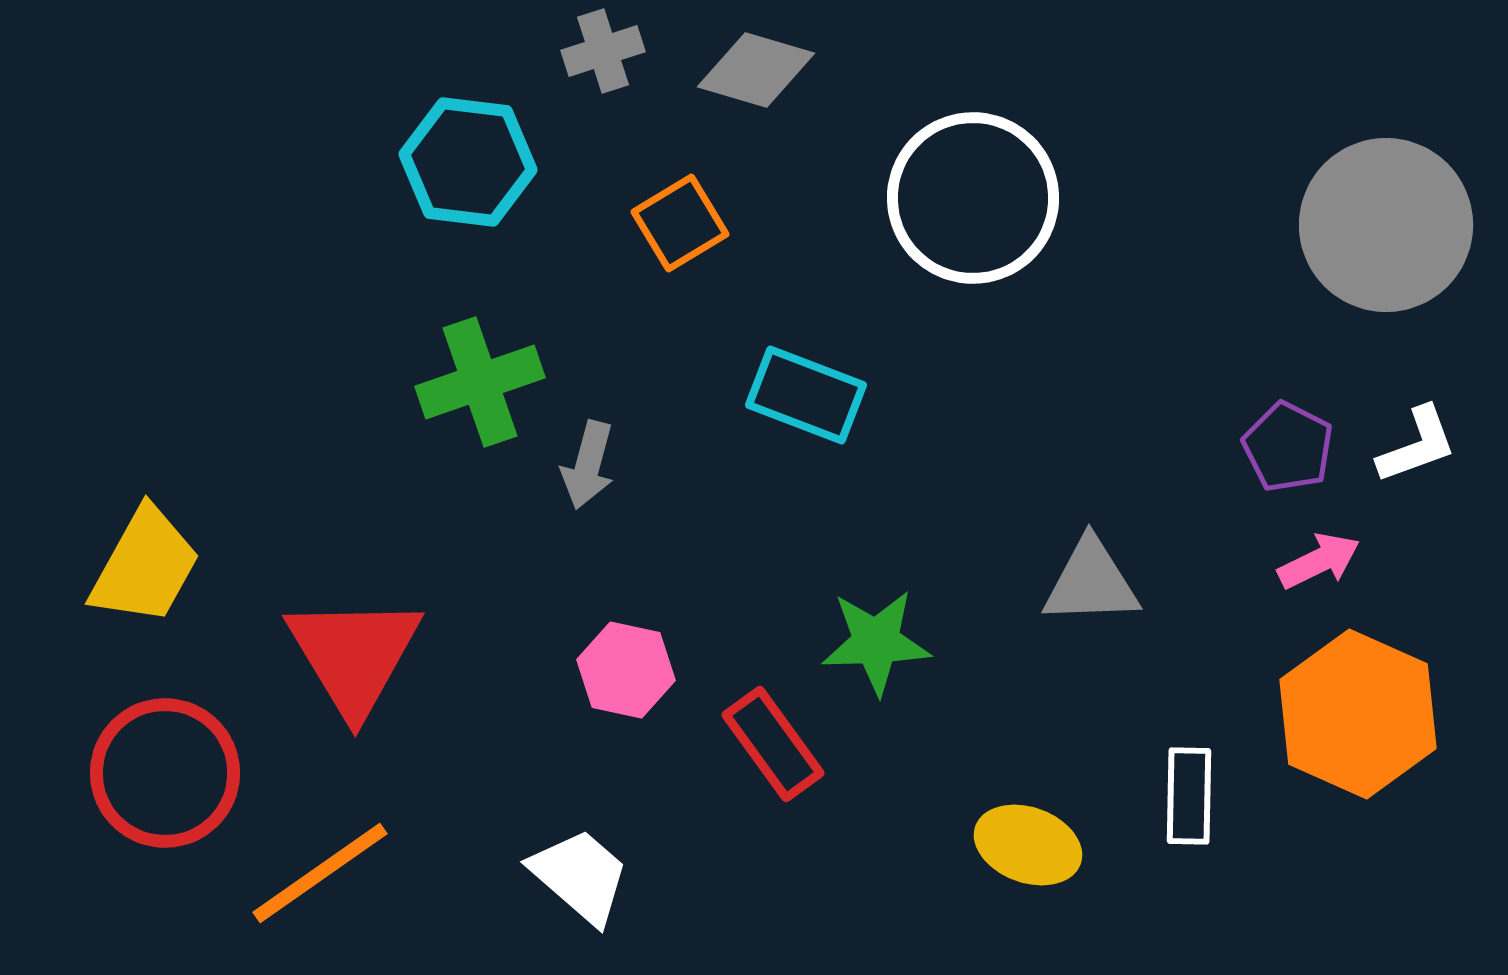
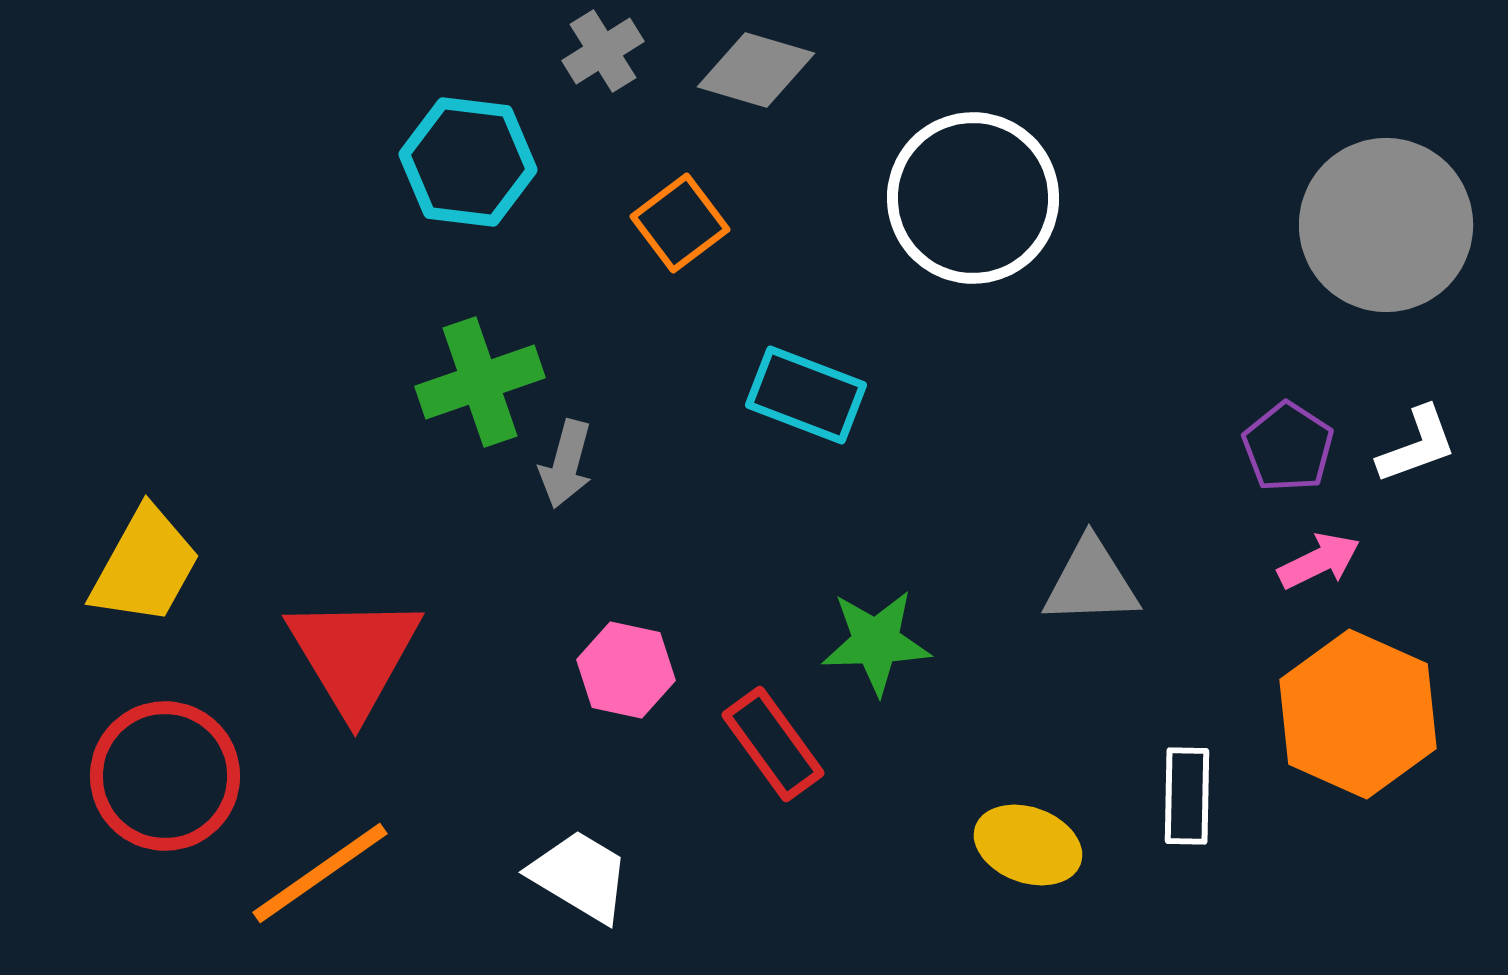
gray cross: rotated 14 degrees counterclockwise
orange square: rotated 6 degrees counterclockwise
purple pentagon: rotated 6 degrees clockwise
gray arrow: moved 22 px left, 1 px up
red circle: moved 3 px down
white rectangle: moved 2 px left
white trapezoid: rotated 10 degrees counterclockwise
